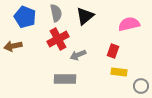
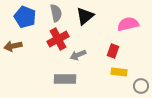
pink semicircle: moved 1 px left
